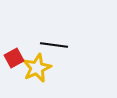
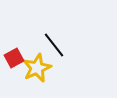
black line: rotated 44 degrees clockwise
